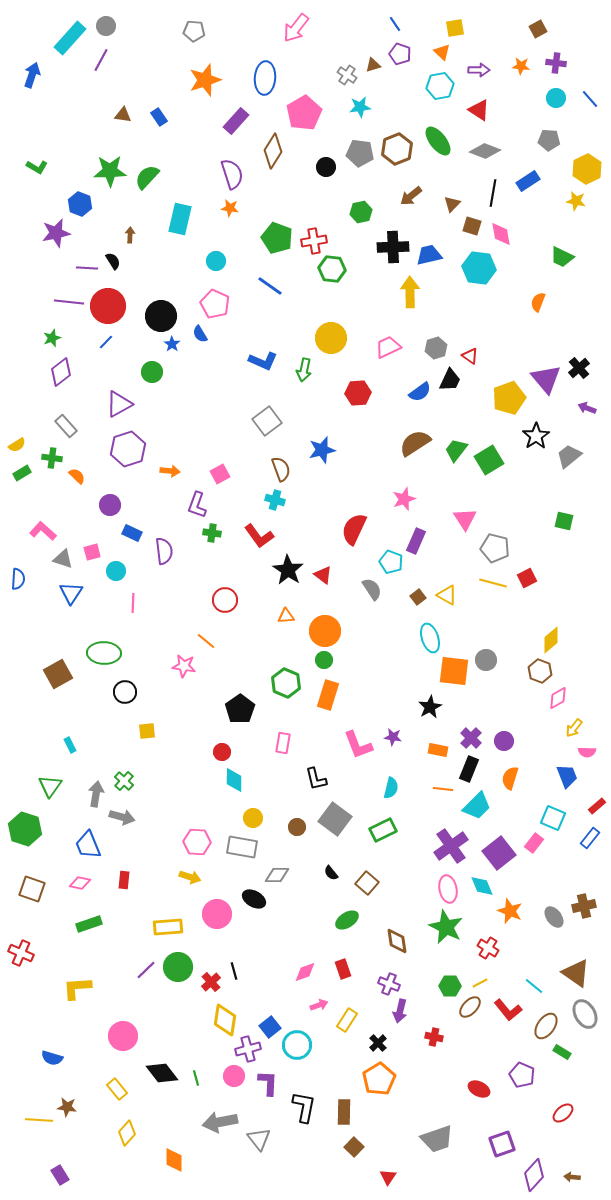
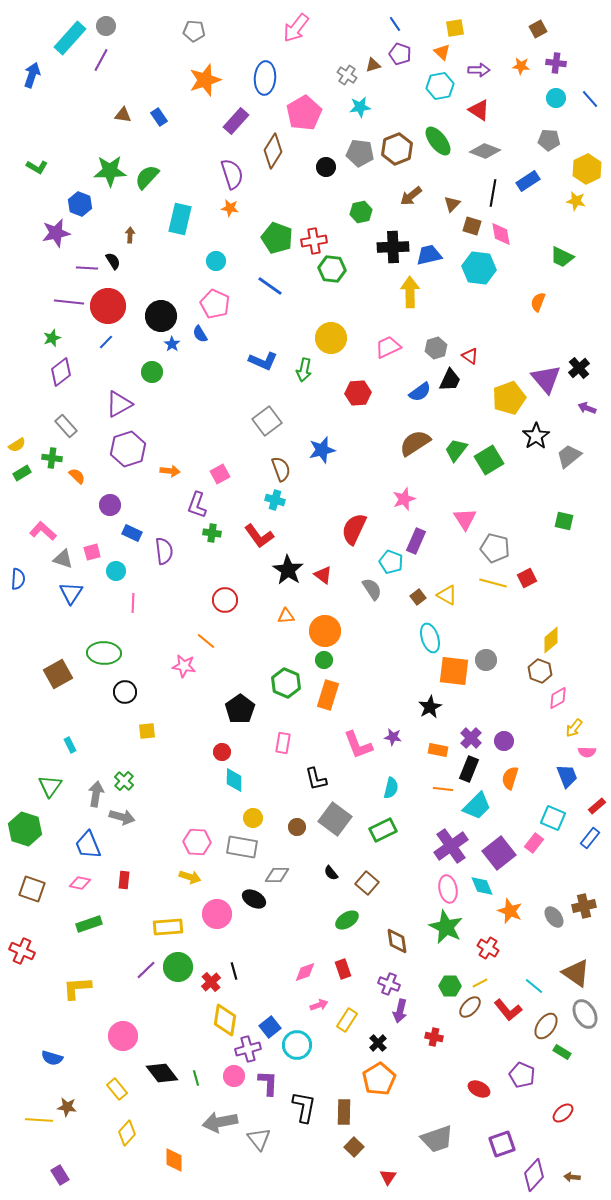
red cross at (21, 953): moved 1 px right, 2 px up
